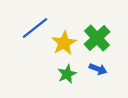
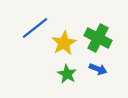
green cross: moved 1 px right; rotated 20 degrees counterclockwise
green star: rotated 18 degrees counterclockwise
